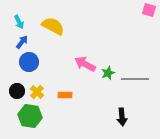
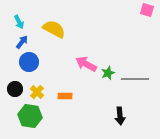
pink square: moved 2 px left
yellow semicircle: moved 1 px right, 3 px down
pink arrow: moved 1 px right
black circle: moved 2 px left, 2 px up
orange rectangle: moved 1 px down
black arrow: moved 2 px left, 1 px up
